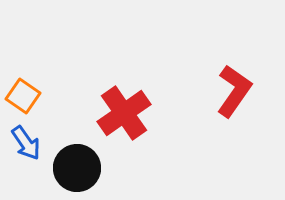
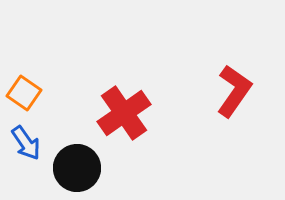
orange square: moved 1 px right, 3 px up
